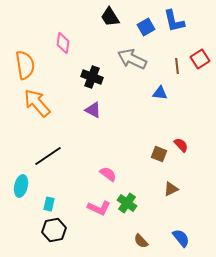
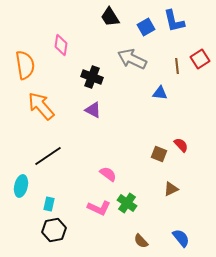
pink diamond: moved 2 px left, 2 px down
orange arrow: moved 4 px right, 3 px down
